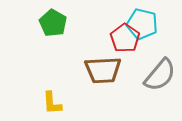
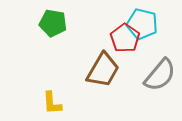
green pentagon: rotated 20 degrees counterclockwise
brown trapezoid: rotated 57 degrees counterclockwise
